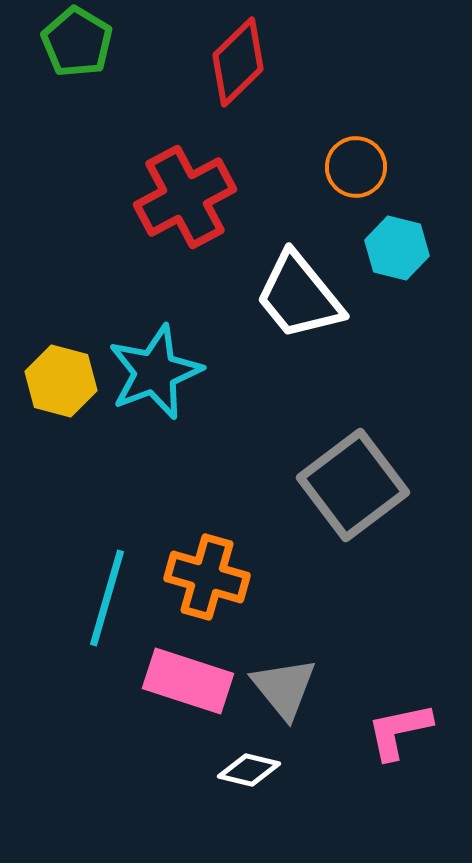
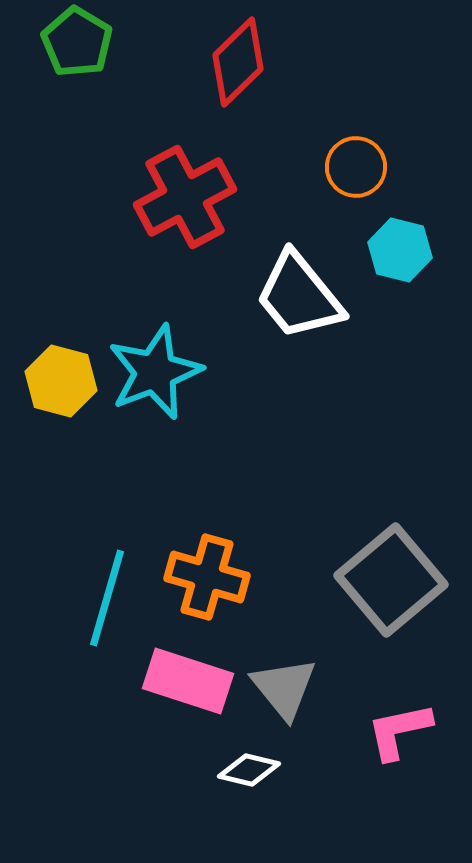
cyan hexagon: moved 3 px right, 2 px down
gray square: moved 38 px right, 95 px down; rotated 3 degrees counterclockwise
